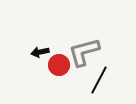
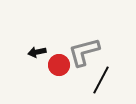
black arrow: moved 3 px left
black line: moved 2 px right
